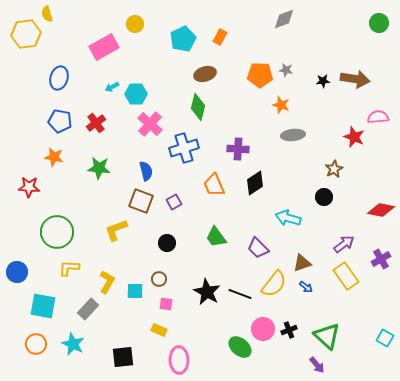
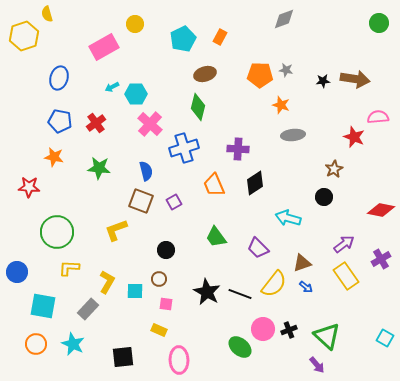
yellow hexagon at (26, 34): moved 2 px left, 2 px down; rotated 12 degrees counterclockwise
black circle at (167, 243): moved 1 px left, 7 px down
